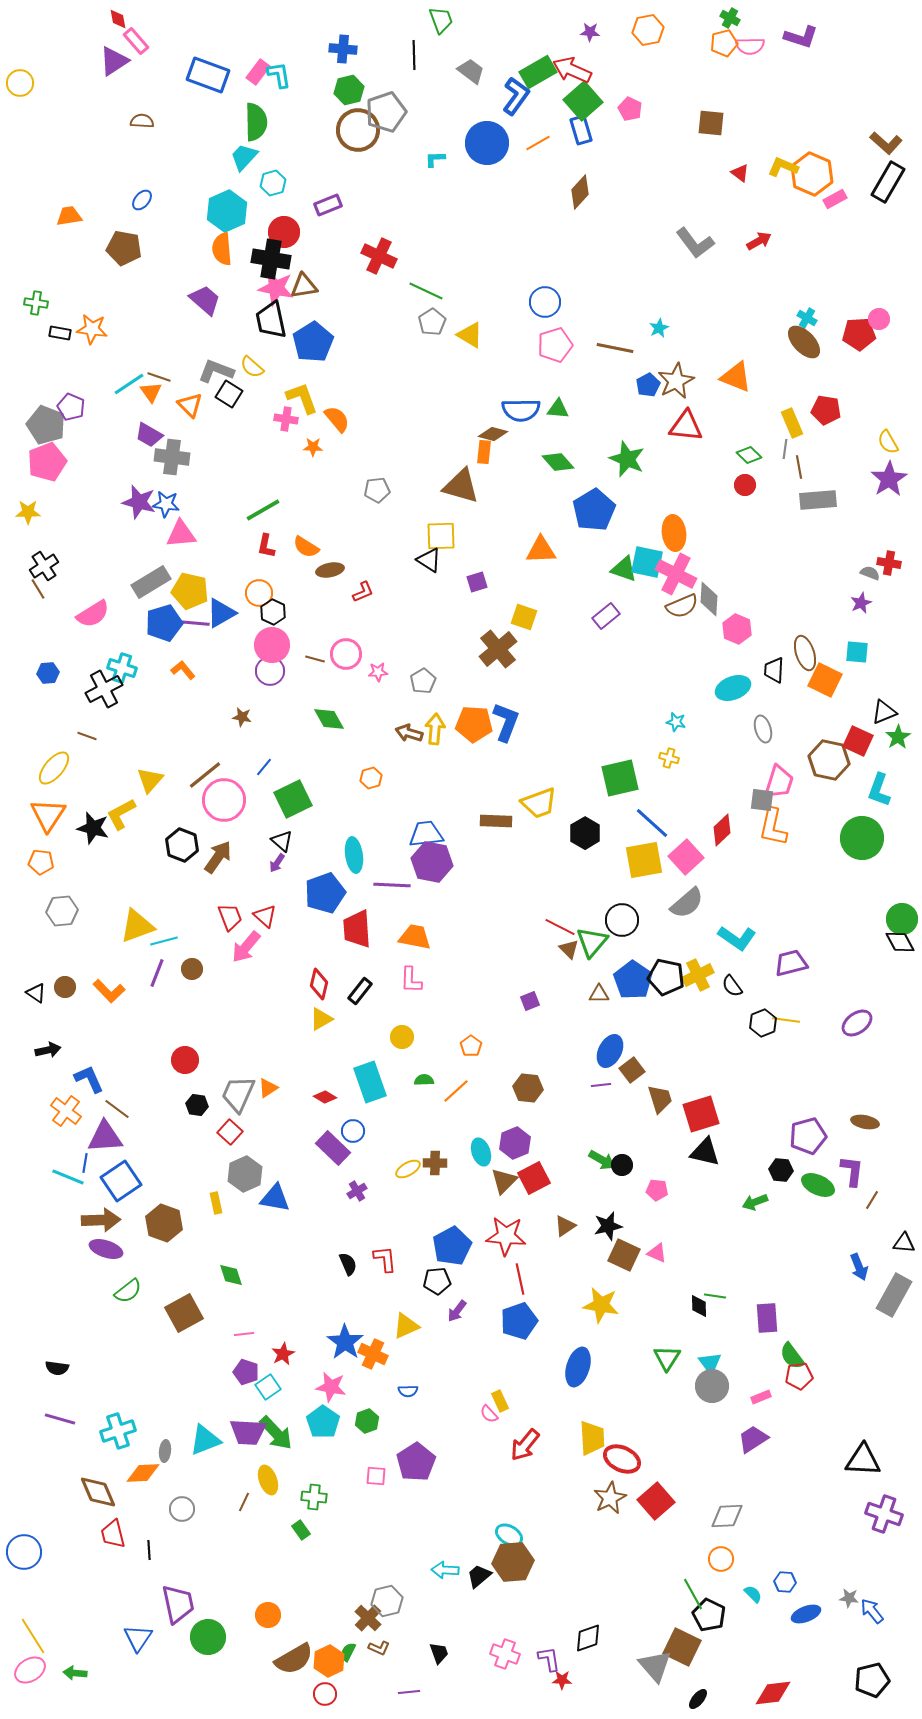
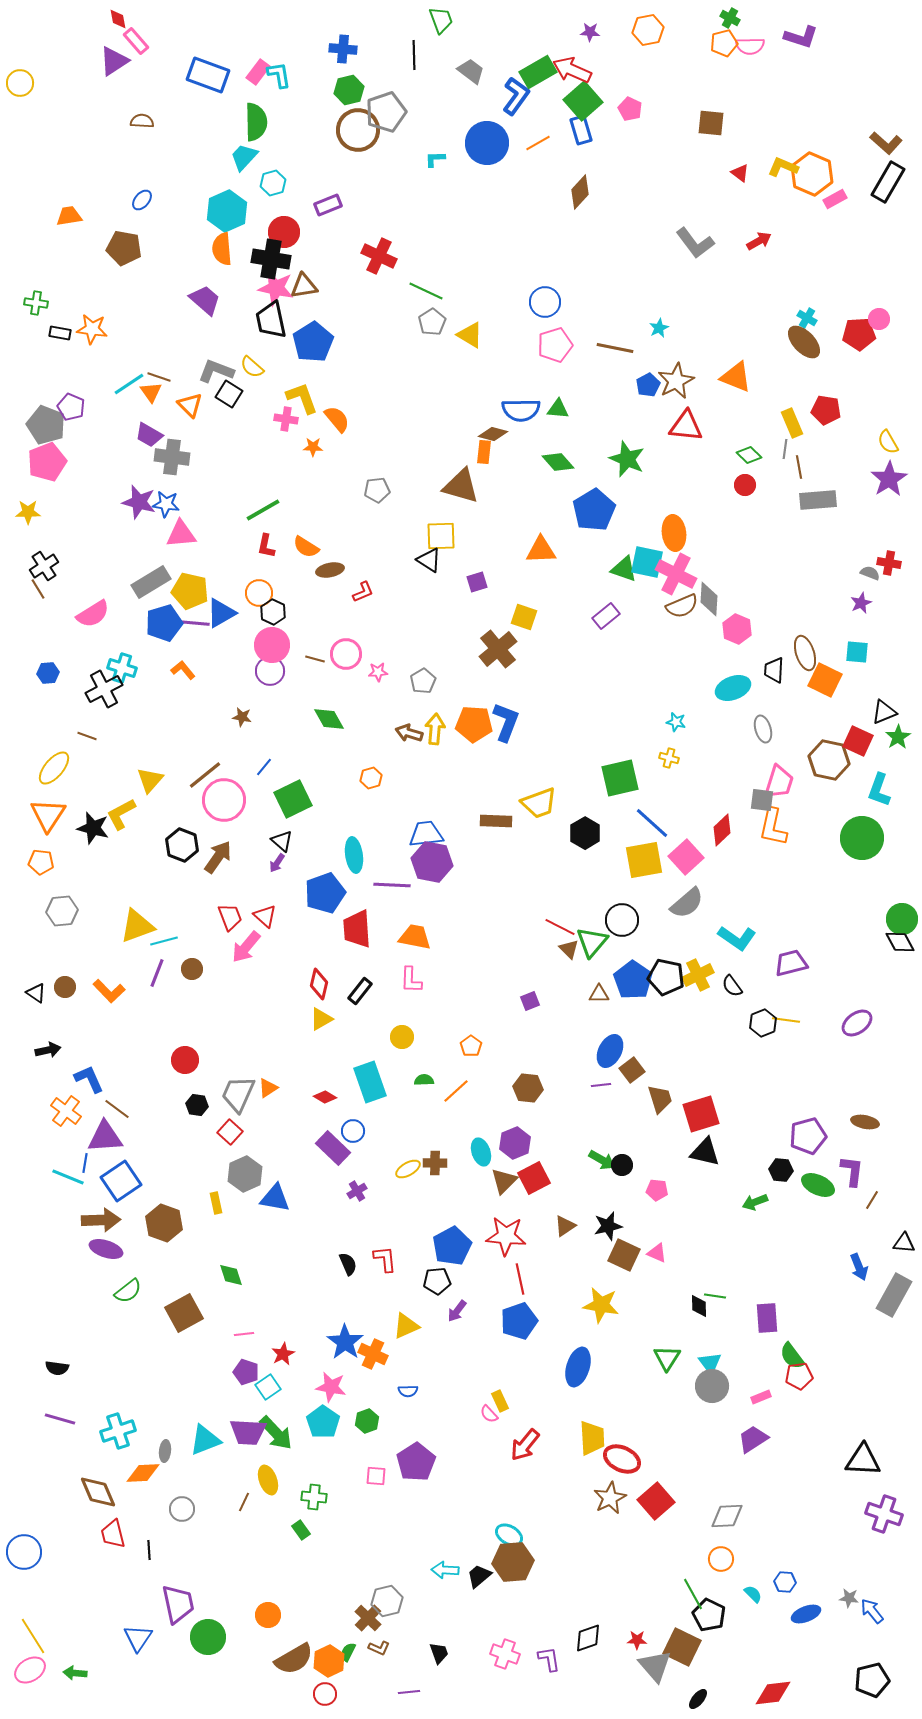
red star at (562, 1680): moved 75 px right, 40 px up
